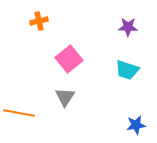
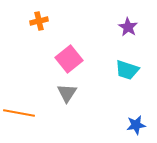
purple star: rotated 30 degrees clockwise
gray triangle: moved 2 px right, 4 px up
